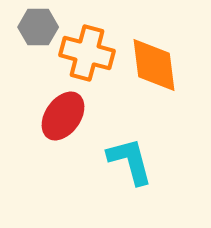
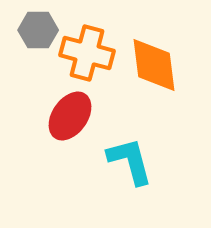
gray hexagon: moved 3 px down
red ellipse: moved 7 px right
